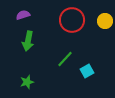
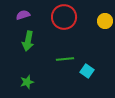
red circle: moved 8 px left, 3 px up
green line: rotated 42 degrees clockwise
cyan square: rotated 24 degrees counterclockwise
